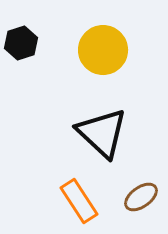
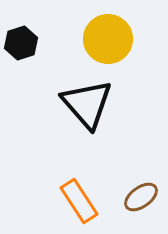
yellow circle: moved 5 px right, 11 px up
black triangle: moved 15 px left, 29 px up; rotated 6 degrees clockwise
